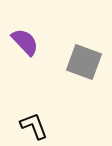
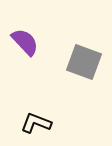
black L-shape: moved 2 px right, 3 px up; rotated 48 degrees counterclockwise
